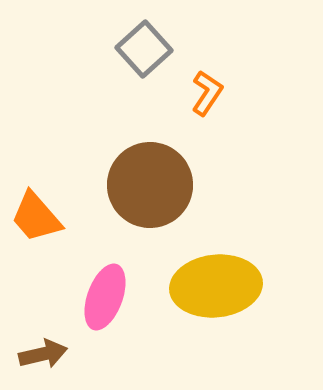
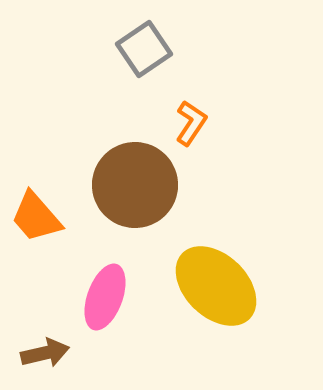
gray square: rotated 8 degrees clockwise
orange L-shape: moved 16 px left, 30 px down
brown circle: moved 15 px left
yellow ellipse: rotated 50 degrees clockwise
brown arrow: moved 2 px right, 1 px up
